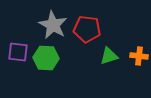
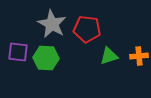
gray star: moved 1 px left, 1 px up
orange cross: rotated 12 degrees counterclockwise
